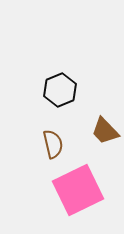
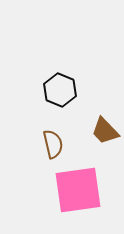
black hexagon: rotated 16 degrees counterclockwise
pink square: rotated 18 degrees clockwise
